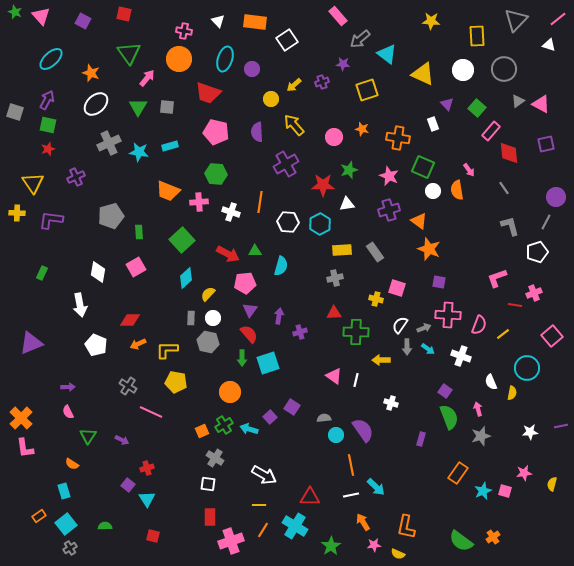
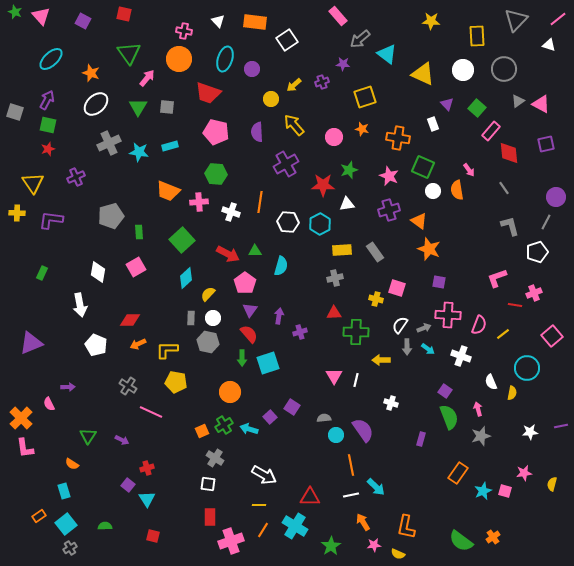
yellow square at (367, 90): moved 2 px left, 7 px down
pink pentagon at (245, 283): rotated 30 degrees counterclockwise
pink triangle at (334, 376): rotated 24 degrees clockwise
pink semicircle at (68, 412): moved 19 px left, 8 px up
